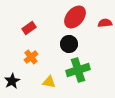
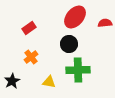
green cross: rotated 15 degrees clockwise
